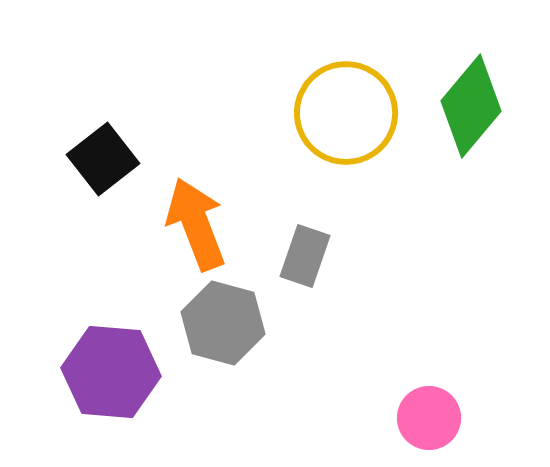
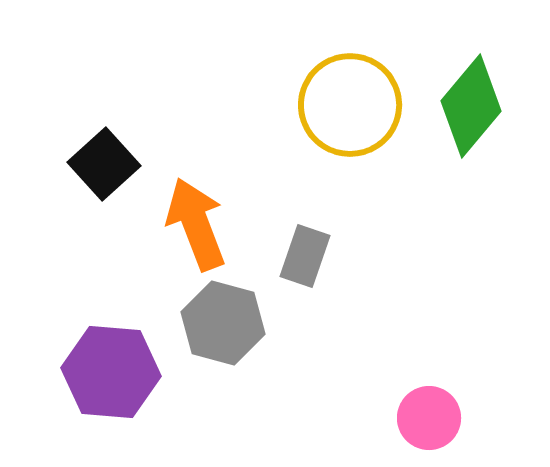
yellow circle: moved 4 px right, 8 px up
black square: moved 1 px right, 5 px down; rotated 4 degrees counterclockwise
